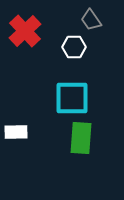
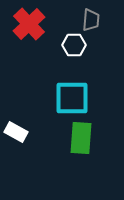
gray trapezoid: rotated 140 degrees counterclockwise
red cross: moved 4 px right, 7 px up
white hexagon: moved 2 px up
white rectangle: rotated 30 degrees clockwise
